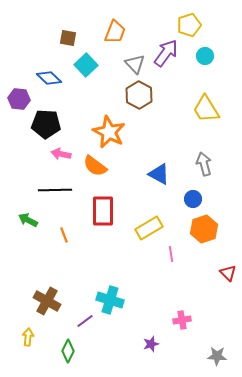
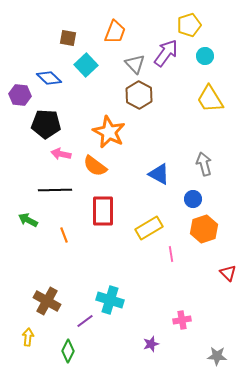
purple hexagon: moved 1 px right, 4 px up
yellow trapezoid: moved 4 px right, 10 px up
